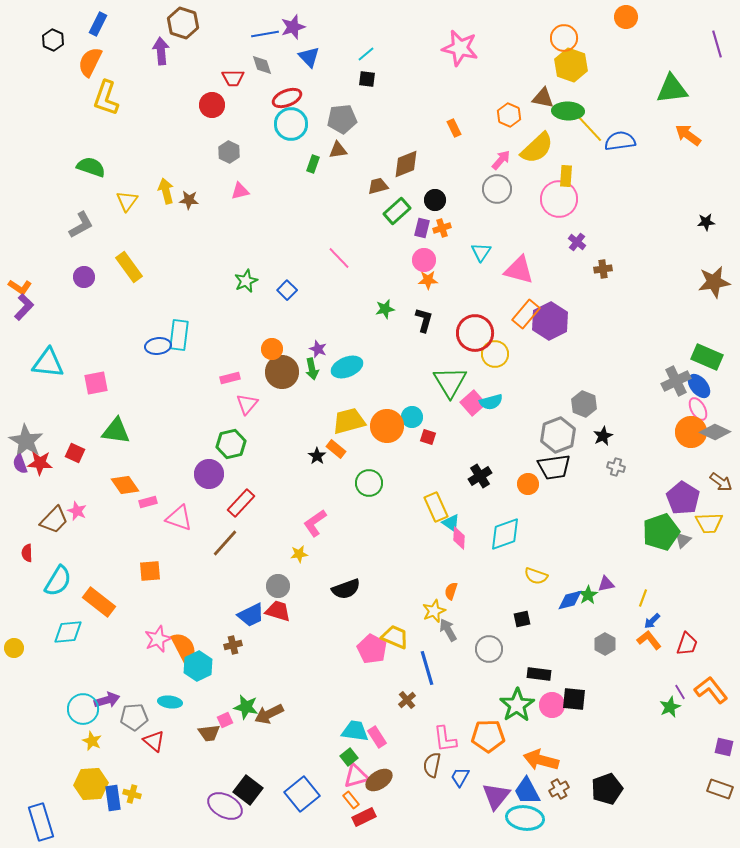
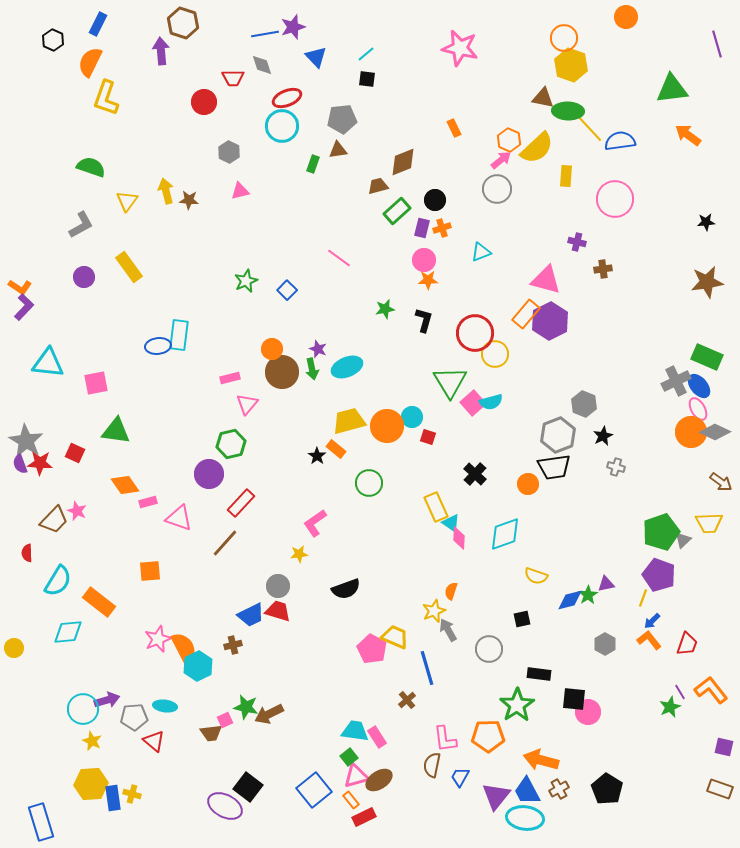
blue triangle at (309, 57): moved 7 px right
red circle at (212, 105): moved 8 px left, 3 px up
orange hexagon at (509, 115): moved 25 px down
cyan circle at (291, 124): moved 9 px left, 2 px down
pink arrow at (501, 160): rotated 10 degrees clockwise
brown diamond at (406, 164): moved 3 px left, 2 px up
pink circle at (559, 199): moved 56 px right
purple cross at (577, 242): rotated 24 degrees counterclockwise
cyan triangle at (481, 252): rotated 35 degrees clockwise
pink line at (339, 258): rotated 10 degrees counterclockwise
pink triangle at (519, 270): moved 27 px right, 10 px down
brown star at (714, 282): moved 7 px left
black cross at (480, 476): moved 5 px left, 2 px up; rotated 15 degrees counterclockwise
purple pentagon at (683, 498): moved 24 px left, 77 px down; rotated 12 degrees counterclockwise
cyan ellipse at (170, 702): moved 5 px left, 4 px down
pink circle at (552, 705): moved 36 px right, 7 px down
brown trapezoid at (209, 733): moved 2 px right
black pentagon at (607, 789): rotated 20 degrees counterclockwise
black square at (248, 790): moved 3 px up
blue square at (302, 794): moved 12 px right, 4 px up
